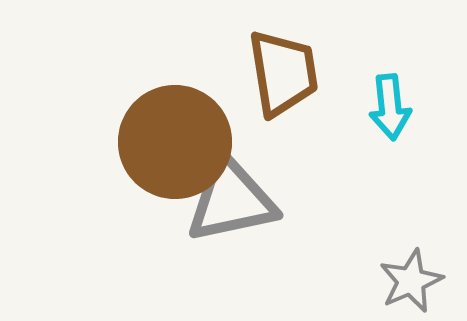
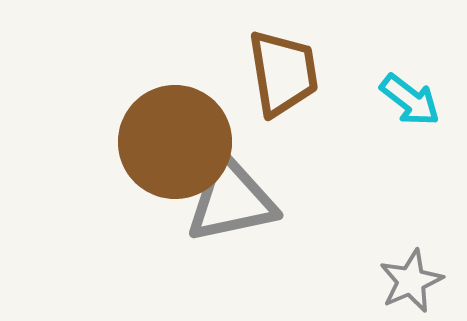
cyan arrow: moved 20 px right, 7 px up; rotated 46 degrees counterclockwise
